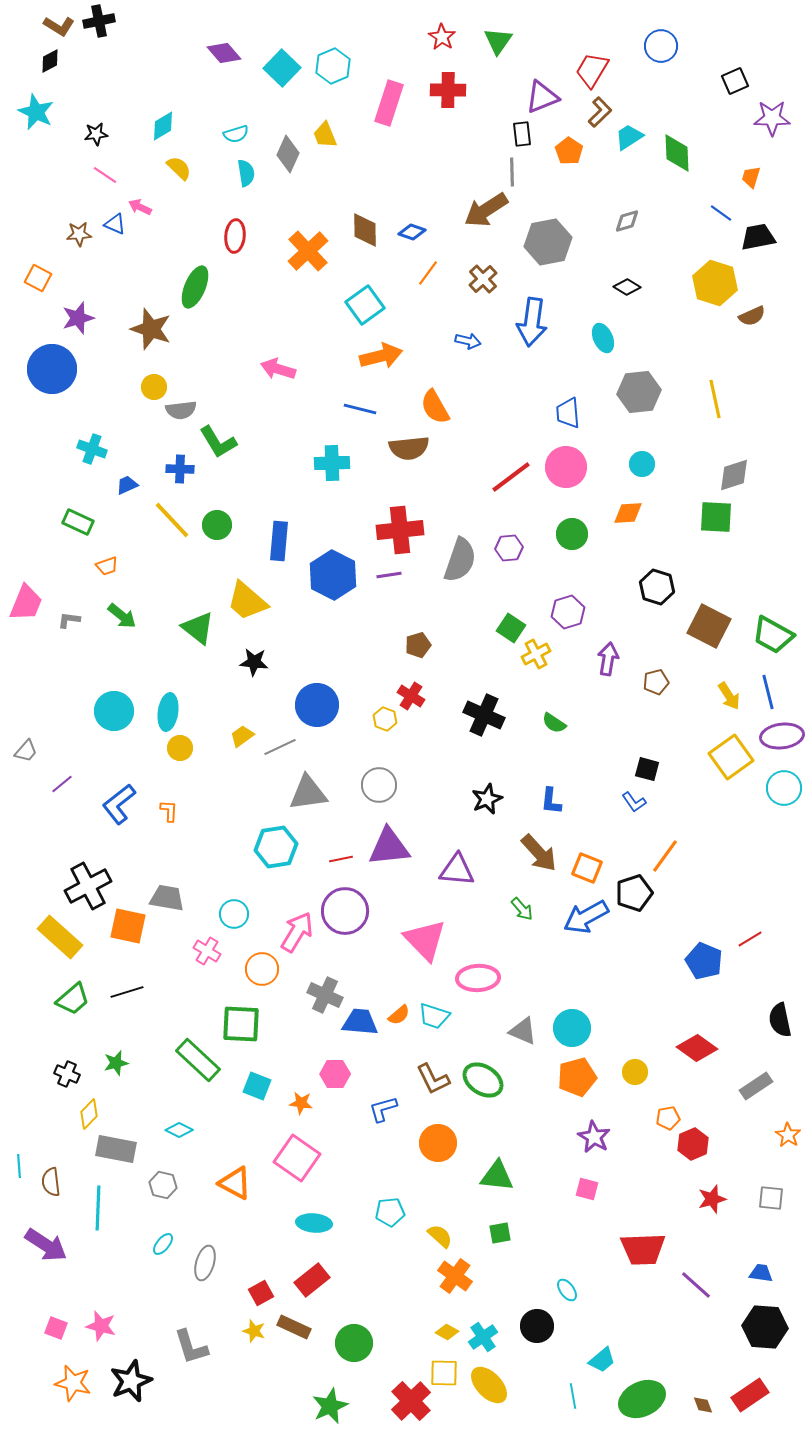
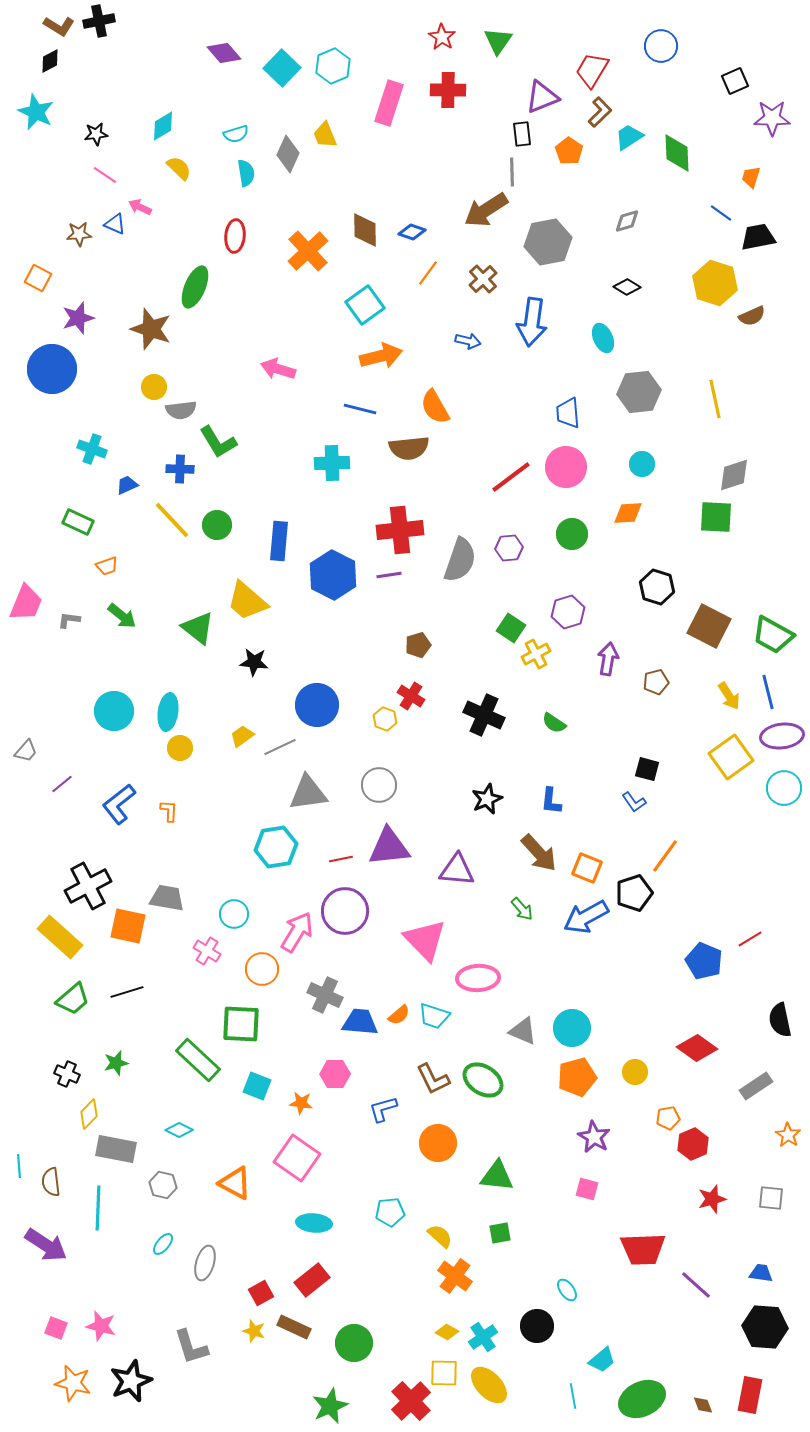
red rectangle at (750, 1395): rotated 45 degrees counterclockwise
